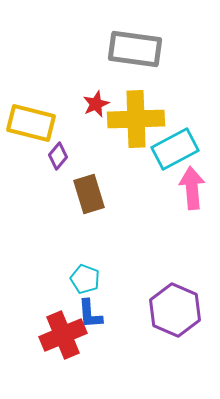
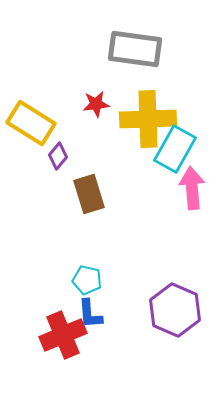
red star: rotated 16 degrees clockwise
yellow cross: moved 12 px right
yellow rectangle: rotated 18 degrees clockwise
cyan rectangle: rotated 33 degrees counterclockwise
cyan pentagon: moved 2 px right, 1 px down; rotated 8 degrees counterclockwise
